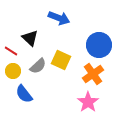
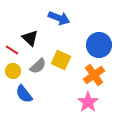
red line: moved 1 px right, 1 px up
orange cross: moved 1 px right, 1 px down
